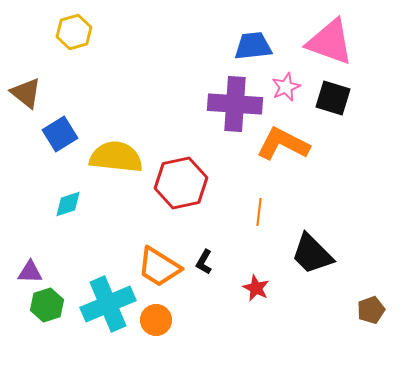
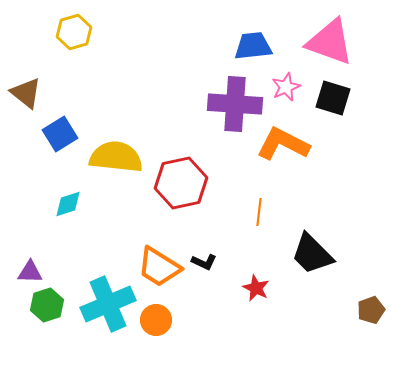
black L-shape: rotated 95 degrees counterclockwise
